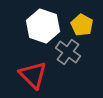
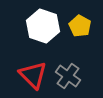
yellow pentagon: moved 2 px left, 1 px down
gray cross: moved 24 px down
